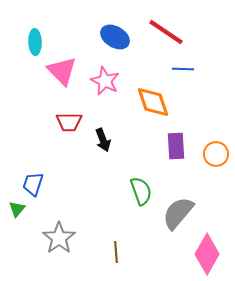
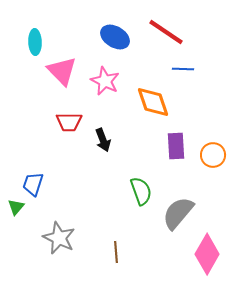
orange circle: moved 3 px left, 1 px down
green triangle: moved 1 px left, 2 px up
gray star: rotated 12 degrees counterclockwise
